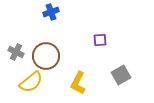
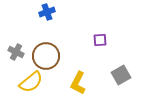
blue cross: moved 4 px left
